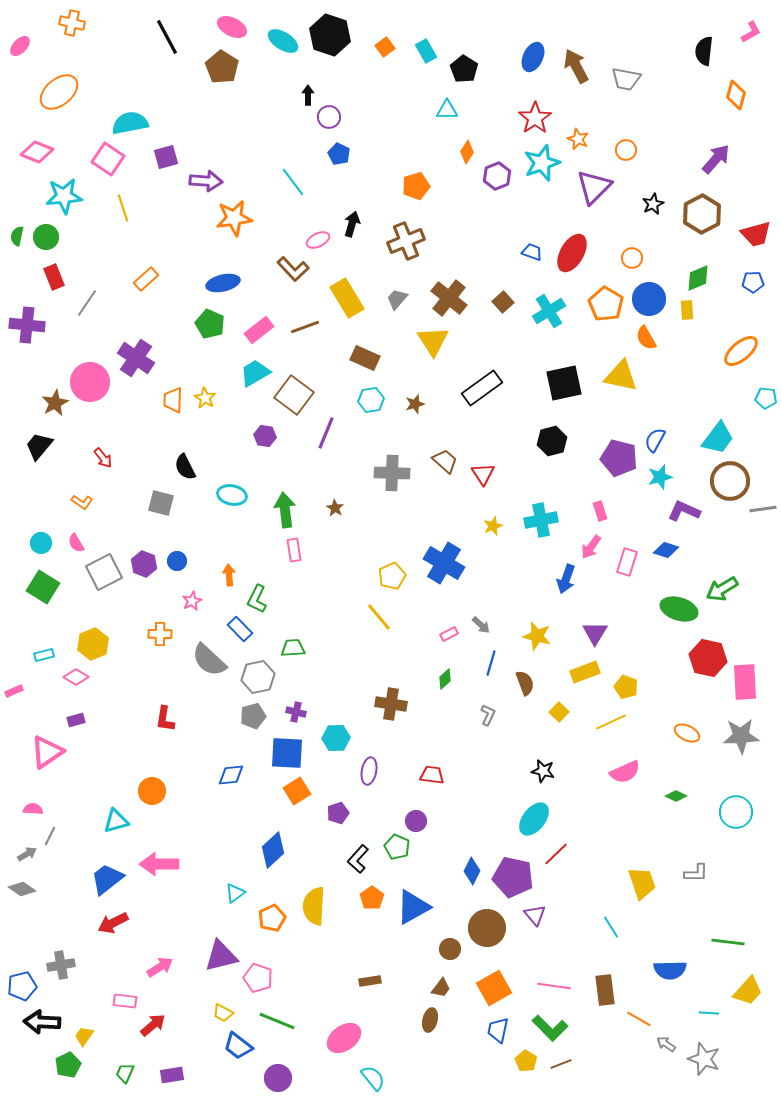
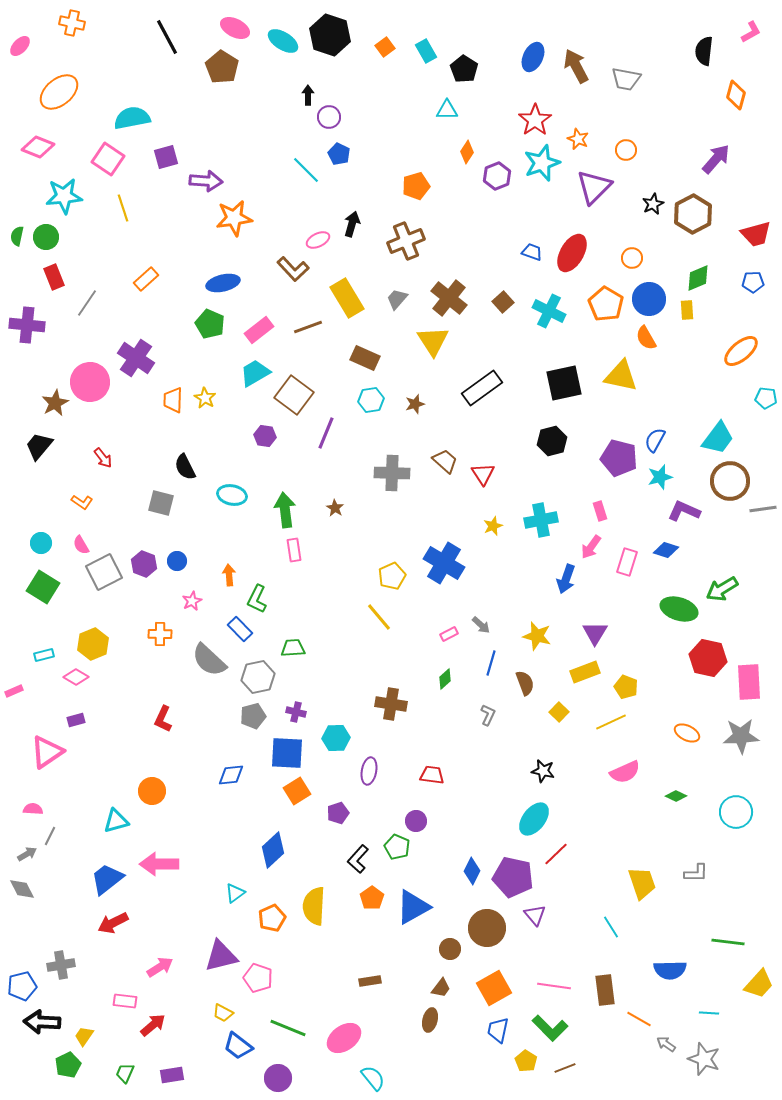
pink ellipse at (232, 27): moved 3 px right, 1 px down
red star at (535, 118): moved 2 px down
cyan semicircle at (130, 123): moved 2 px right, 5 px up
pink diamond at (37, 152): moved 1 px right, 5 px up
cyan line at (293, 182): moved 13 px right, 12 px up; rotated 8 degrees counterclockwise
brown hexagon at (702, 214): moved 9 px left
cyan cross at (549, 311): rotated 32 degrees counterclockwise
brown line at (305, 327): moved 3 px right
pink semicircle at (76, 543): moved 5 px right, 2 px down
pink rectangle at (745, 682): moved 4 px right
red L-shape at (165, 719): moved 2 px left; rotated 16 degrees clockwise
gray diamond at (22, 889): rotated 28 degrees clockwise
yellow trapezoid at (748, 991): moved 11 px right, 7 px up
green line at (277, 1021): moved 11 px right, 7 px down
brown line at (561, 1064): moved 4 px right, 4 px down
